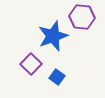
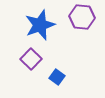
blue star: moved 13 px left, 11 px up
purple square: moved 5 px up
